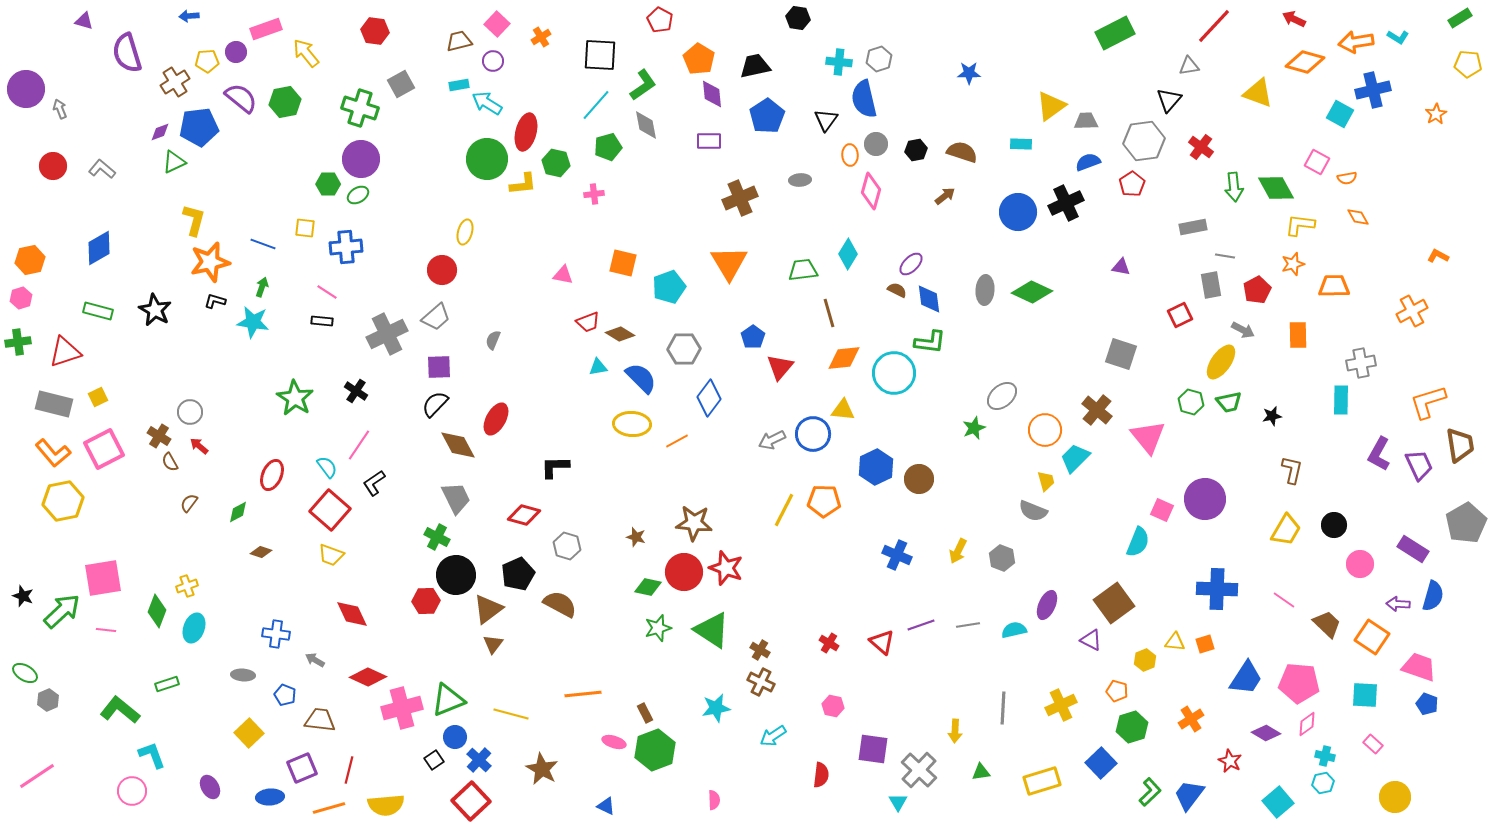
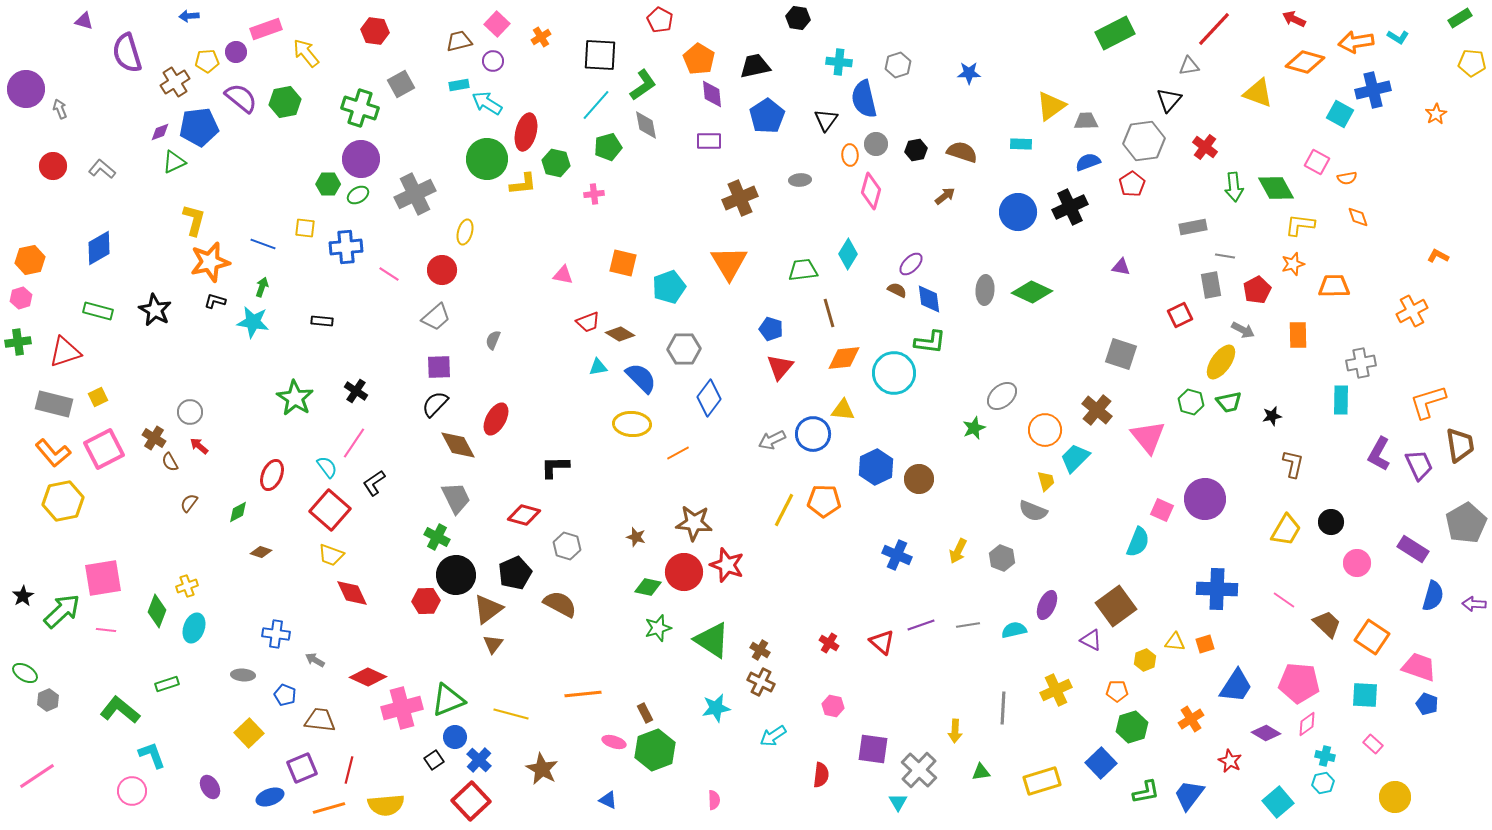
red line at (1214, 26): moved 3 px down
gray hexagon at (879, 59): moved 19 px right, 6 px down
yellow pentagon at (1468, 64): moved 4 px right, 1 px up
red cross at (1201, 147): moved 4 px right
black cross at (1066, 203): moved 4 px right, 4 px down
orange diamond at (1358, 217): rotated 10 degrees clockwise
pink line at (327, 292): moved 62 px right, 18 px up
gray cross at (387, 334): moved 28 px right, 140 px up
blue pentagon at (753, 337): moved 18 px right, 8 px up; rotated 20 degrees counterclockwise
brown cross at (159, 436): moved 5 px left, 2 px down
orange line at (677, 441): moved 1 px right, 12 px down
pink line at (359, 445): moved 5 px left, 2 px up
brown L-shape at (1292, 470): moved 1 px right, 6 px up
black circle at (1334, 525): moved 3 px left, 3 px up
pink circle at (1360, 564): moved 3 px left, 1 px up
red star at (726, 568): moved 1 px right, 3 px up
black pentagon at (518, 574): moved 3 px left, 1 px up
black star at (23, 596): rotated 20 degrees clockwise
brown square at (1114, 603): moved 2 px right, 3 px down
purple arrow at (1398, 604): moved 76 px right
red diamond at (352, 614): moved 21 px up
green triangle at (712, 630): moved 10 px down
blue trapezoid at (1246, 678): moved 10 px left, 8 px down
orange pentagon at (1117, 691): rotated 15 degrees counterclockwise
yellow cross at (1061, 705): moved 5 px left, 15 px up
green L-shape at (1150, 792): moved 4 px left; rotated 32 degrees clockwise
blue ellipse at (270, 797): rotated 16 degrees counterclockwise
blue triangle at (606, 806): moved 2 px right, 6 px up
